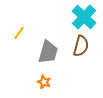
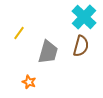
orange star: moved 15 px left
